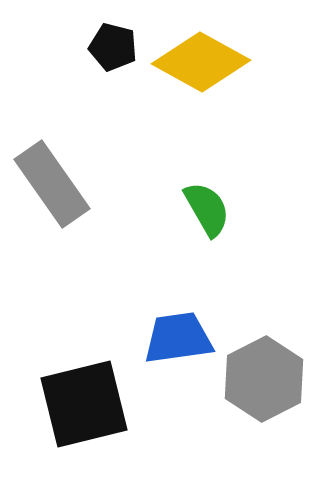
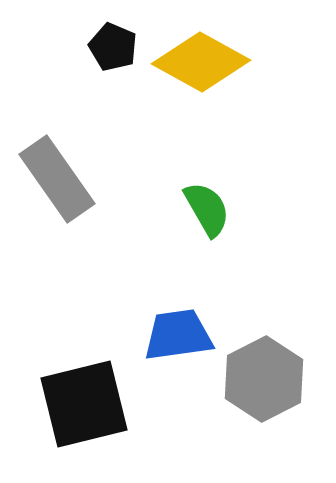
black pentagon: rotated 9 degrees clockwise
gray rectangle: moved 5 px right, 5 px up
blue trapezoid: moved 3 px up
